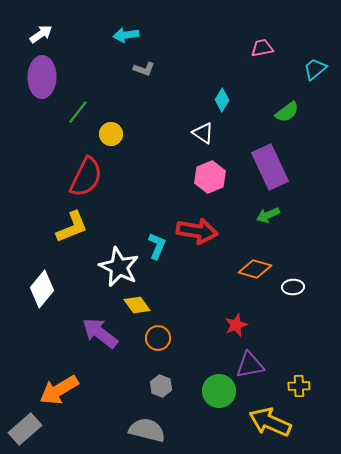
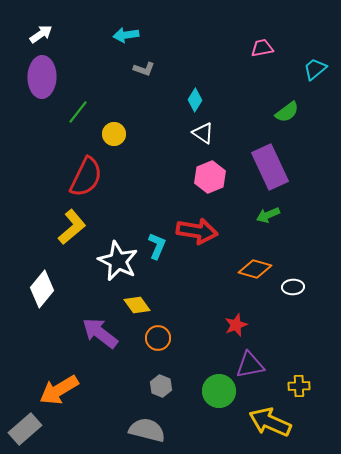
cyan diamond: moved 27 px left
yellow circle: moved 3 px right
yellow L-shape: rotated 18 degrees counterclockwise
white star: moved 1 px left, 6 px up
